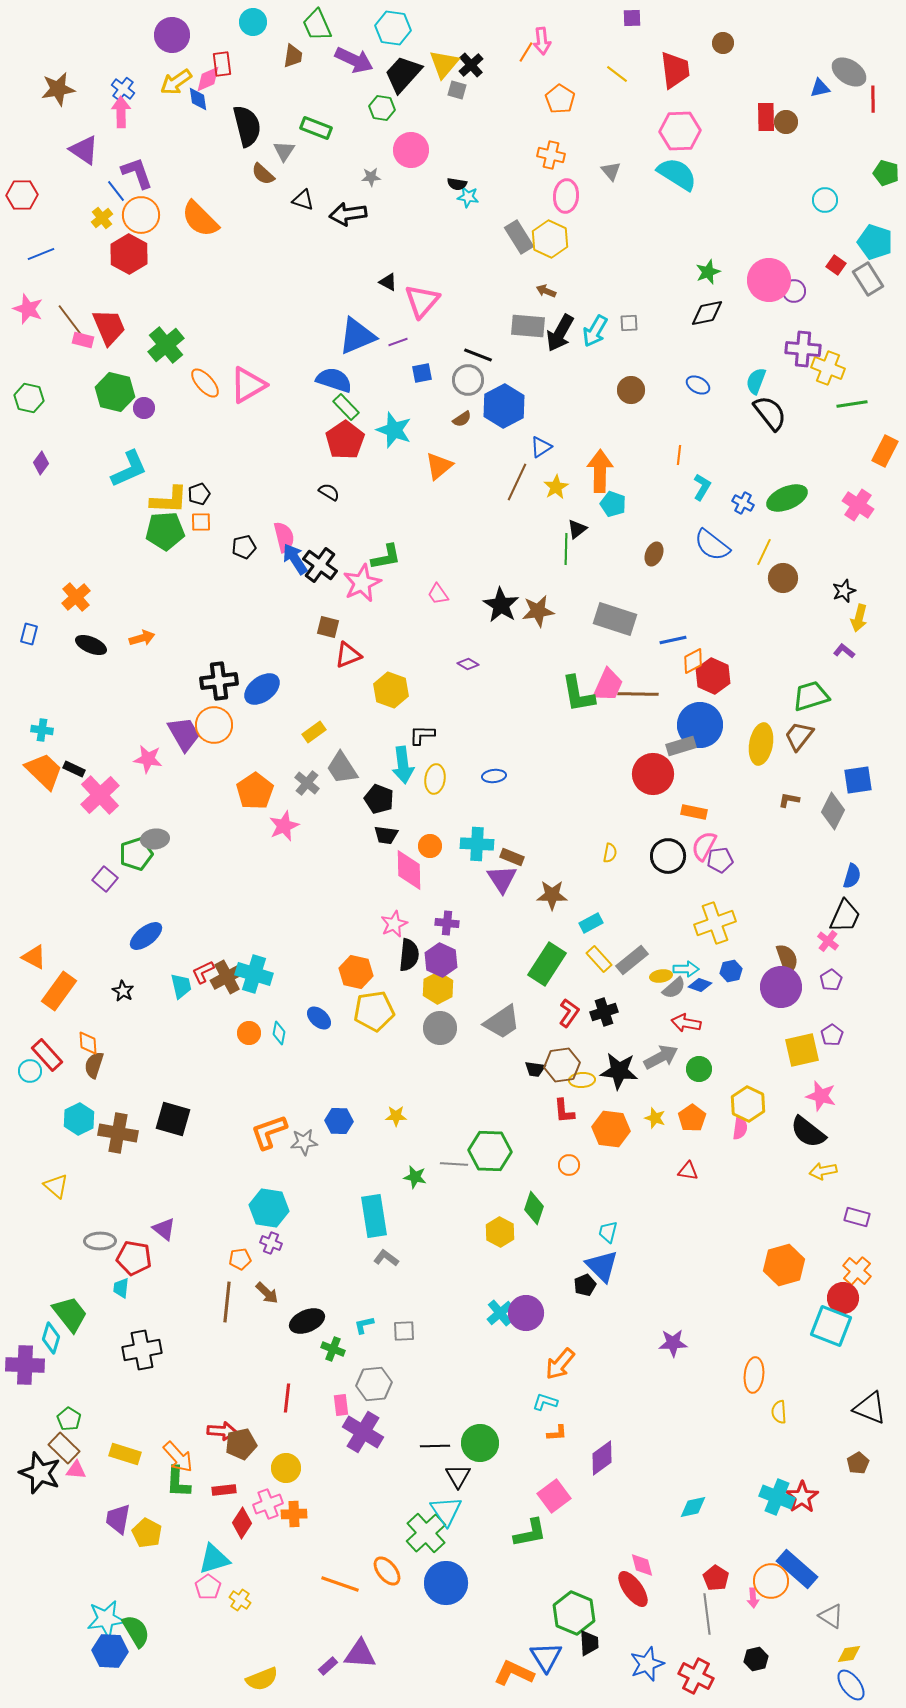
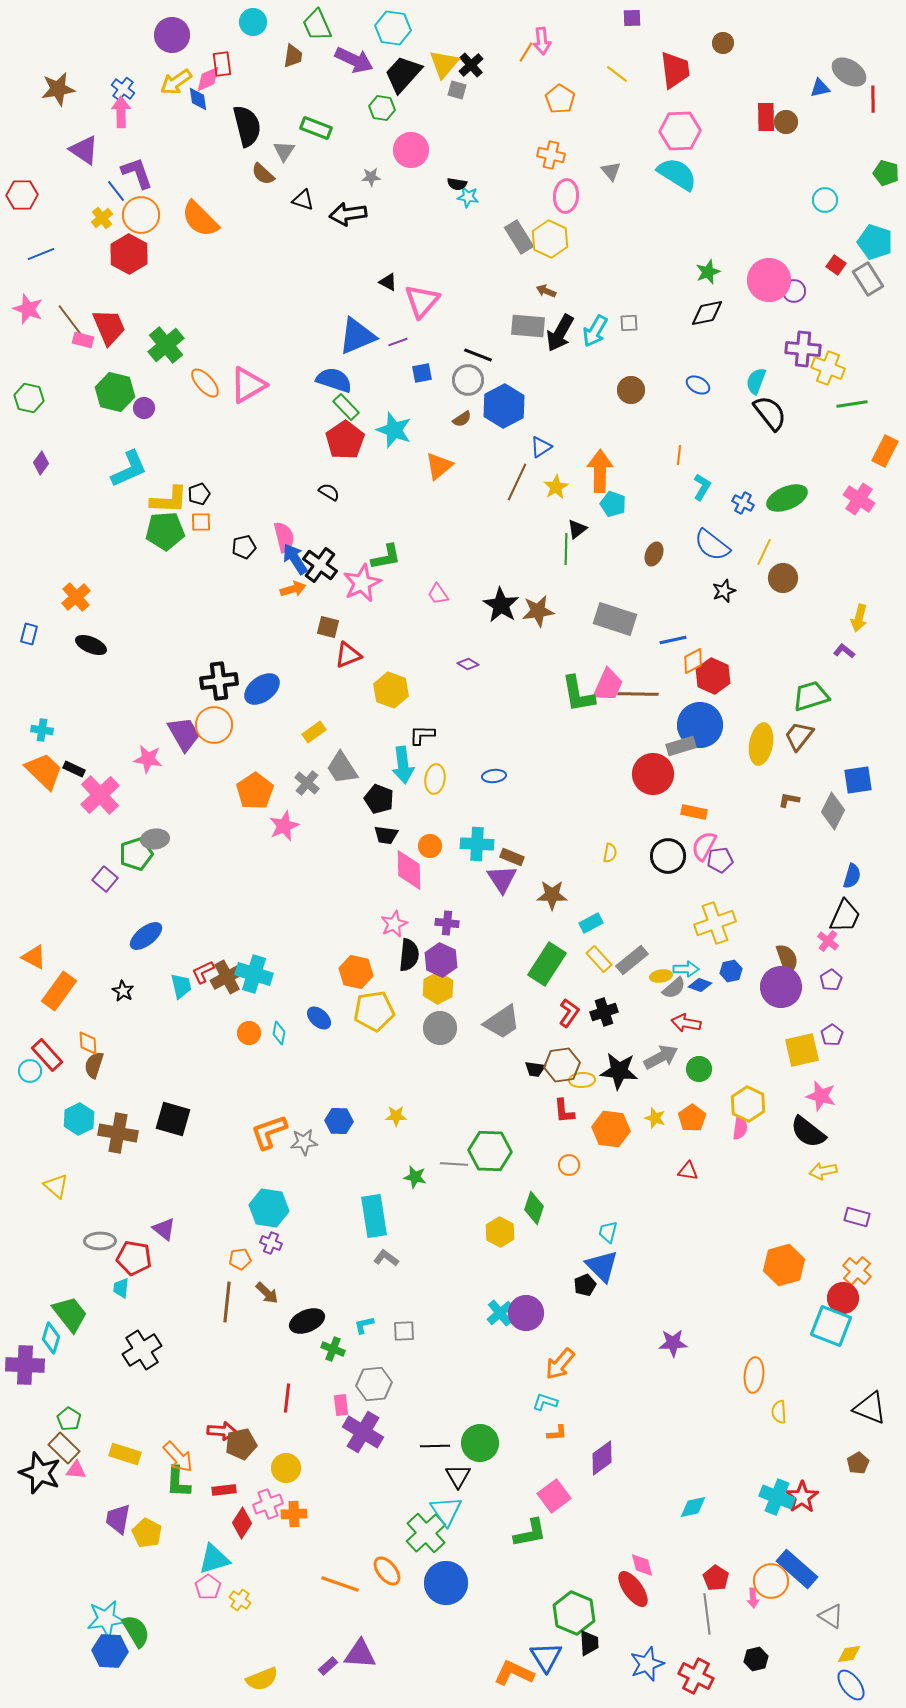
pink cross at (858, 505): moved 1 px right, 6 px up
black star at (844, 591): moved 120 px left
orange arrow at (142, 638): moved 151 px right, 49 px up
black cross at (142, 1350): rotated 21 degrees counterclockwise
